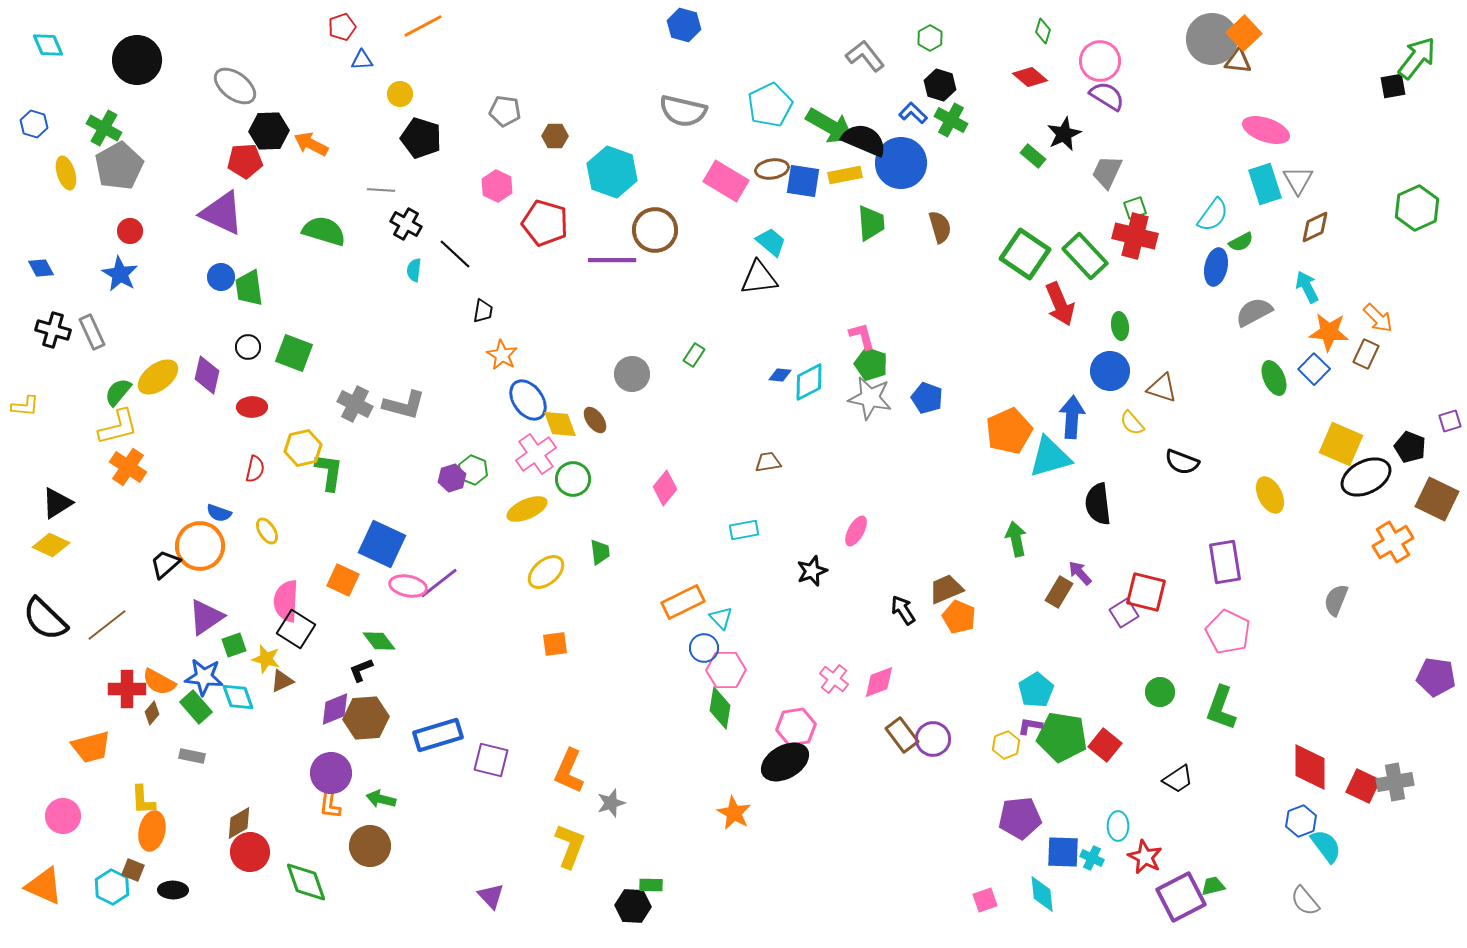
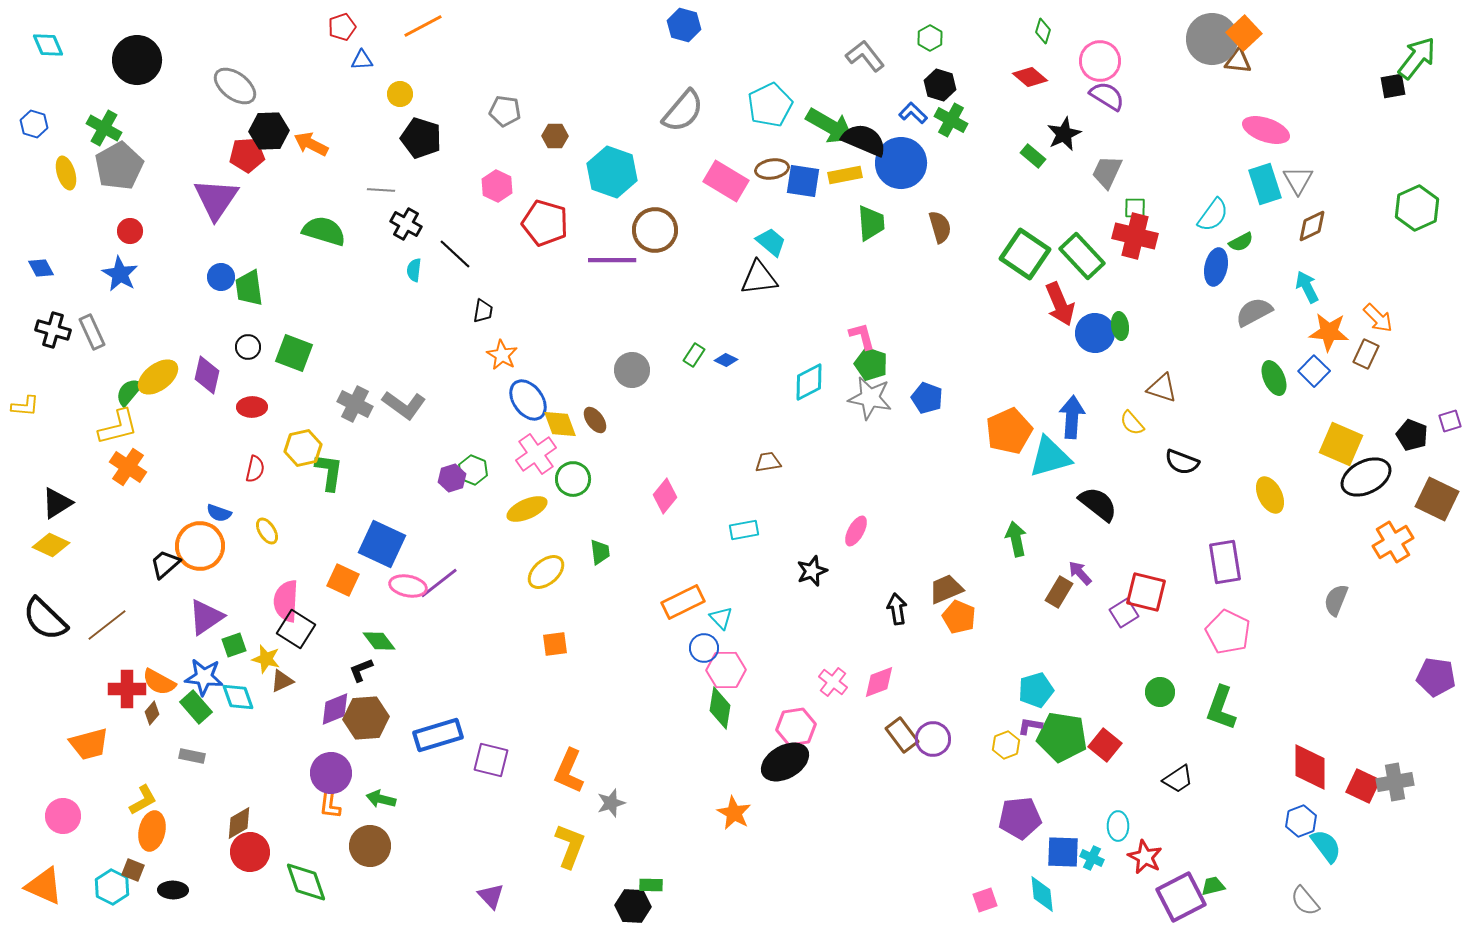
gray semicircle at (683, 111): rotated 63 degrees counterclockwise
red pentagon at (245, 161): moved 2 px right, 6 px up
green square at (1135, 208): rotated 20 degrees clockwise
purple triangle at (222, 213): moved 6 px left, 14 px up; rotated 39 degrees clockwise
brown diamond at (1315, 227): moved 3 px left, 1 px up
green rectangle at (1085, 256): moved 3 px left
blue square at (1314, 369): moved 2 px down
blue circle at (1110, 371): moved 15 px left, 38 px up
gray circle at (632, 374): moved 4 px up
blue diamond at (780, 375): moved 54 px left, 15 px up; rotated 20 degrees clockwise
green semicircle at (118, 392): moved 11 px right
gray L-shape at (404, 405): rotated 21 degrees clockwise
black pentagon at (1410, 447): moved 2 px right, 12 px up
pink diamond at (665, 488): moved 8 px down
black semicircle at (1098, 504): rotated 135 degrees clockwise
black arrow at (903, 610): moved 6 px left, 1 px up; rotated 24 degrees clockwise
pink cross at (834, 679): moved 1 px left, 3 px down
cyan pentagon at (1036, 690): rotated 16 degrees clockwise
orange trapezoid at (91, 747): moved 2 px left, 3 px up
yellow L-shape at (143, 800): rotated 116 degrees counterclockwise
